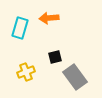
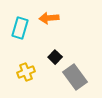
black square: rotated 32 degrees counterclockwise
